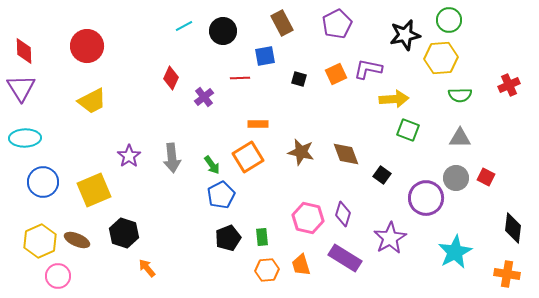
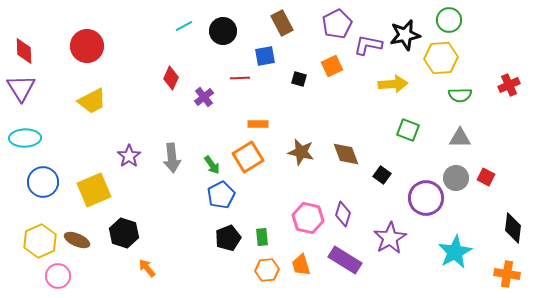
purple L-shape at (368, 69): moved 24 px up
orange square at (336, 74): moved 4 px left, 8 px up
yellow arrow at (394, 99): moved 1 px left, 15 px up
purple rectangle at (345, 258): moved 2 px down
